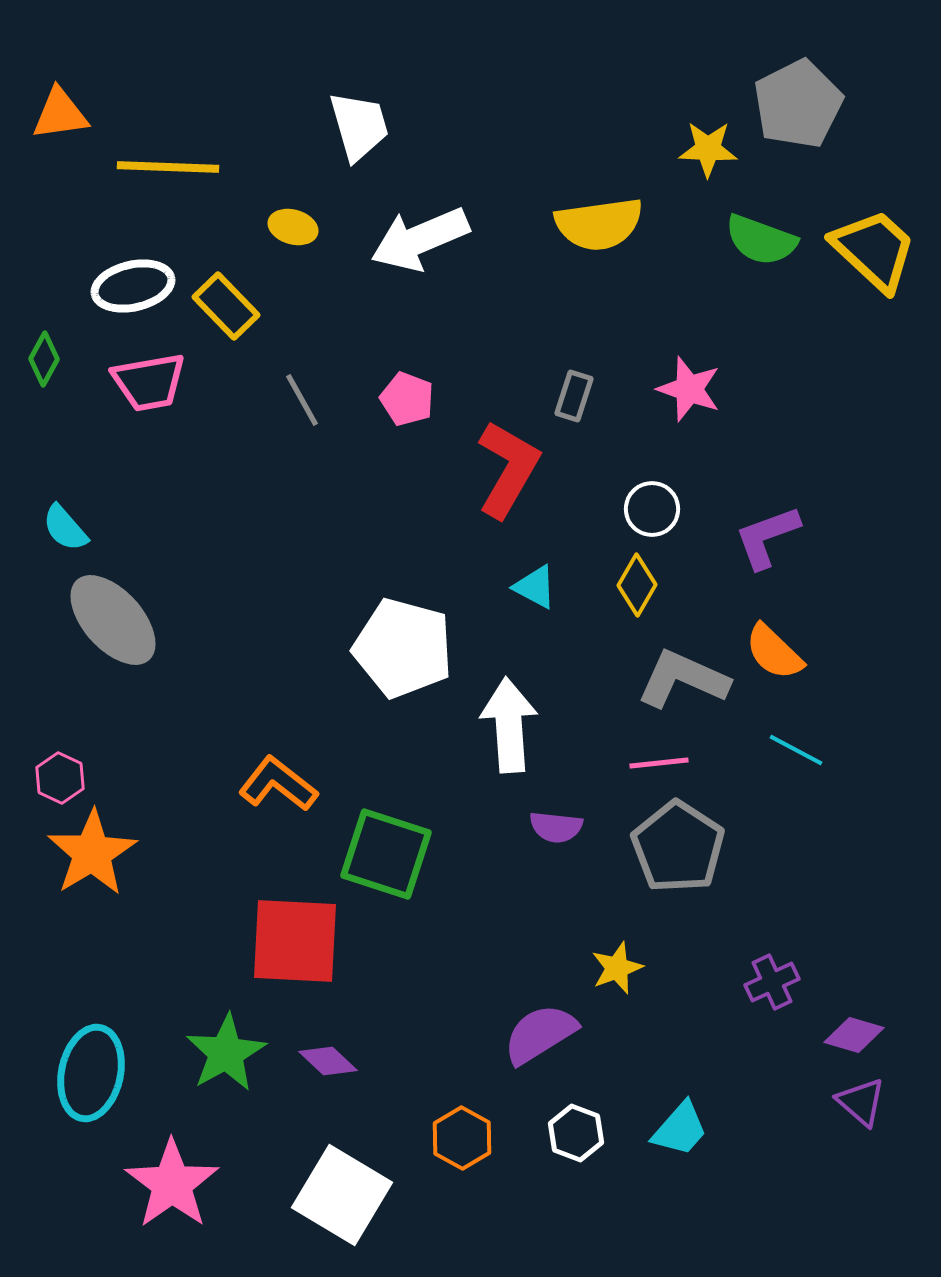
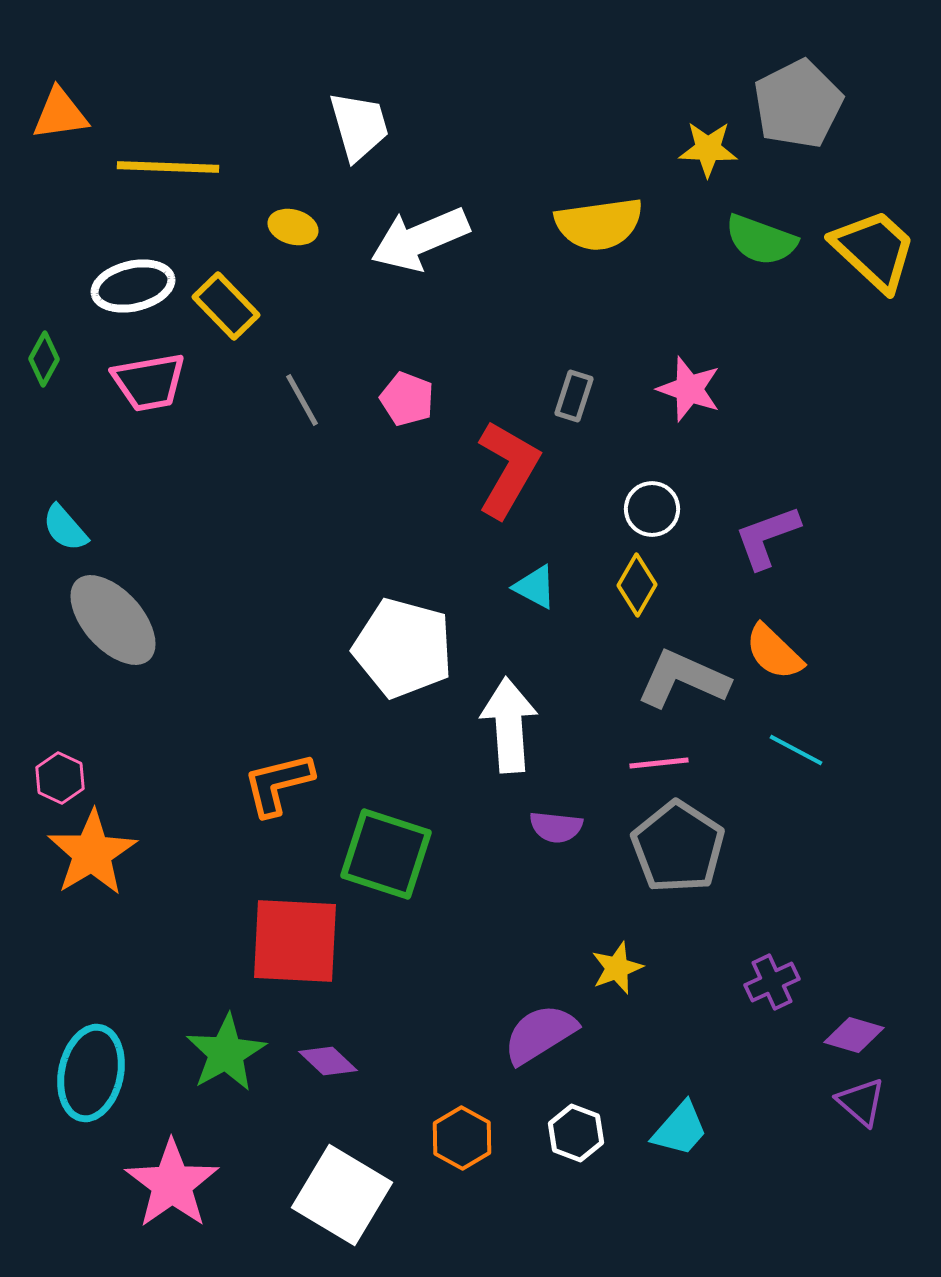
orange L-shape at (278, 784): rotated 52 degrees counterclockwise
